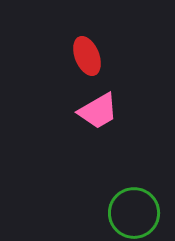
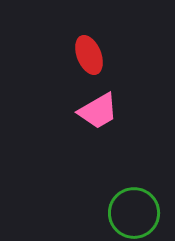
red ellipse: moved 2 px right, 1 px up
